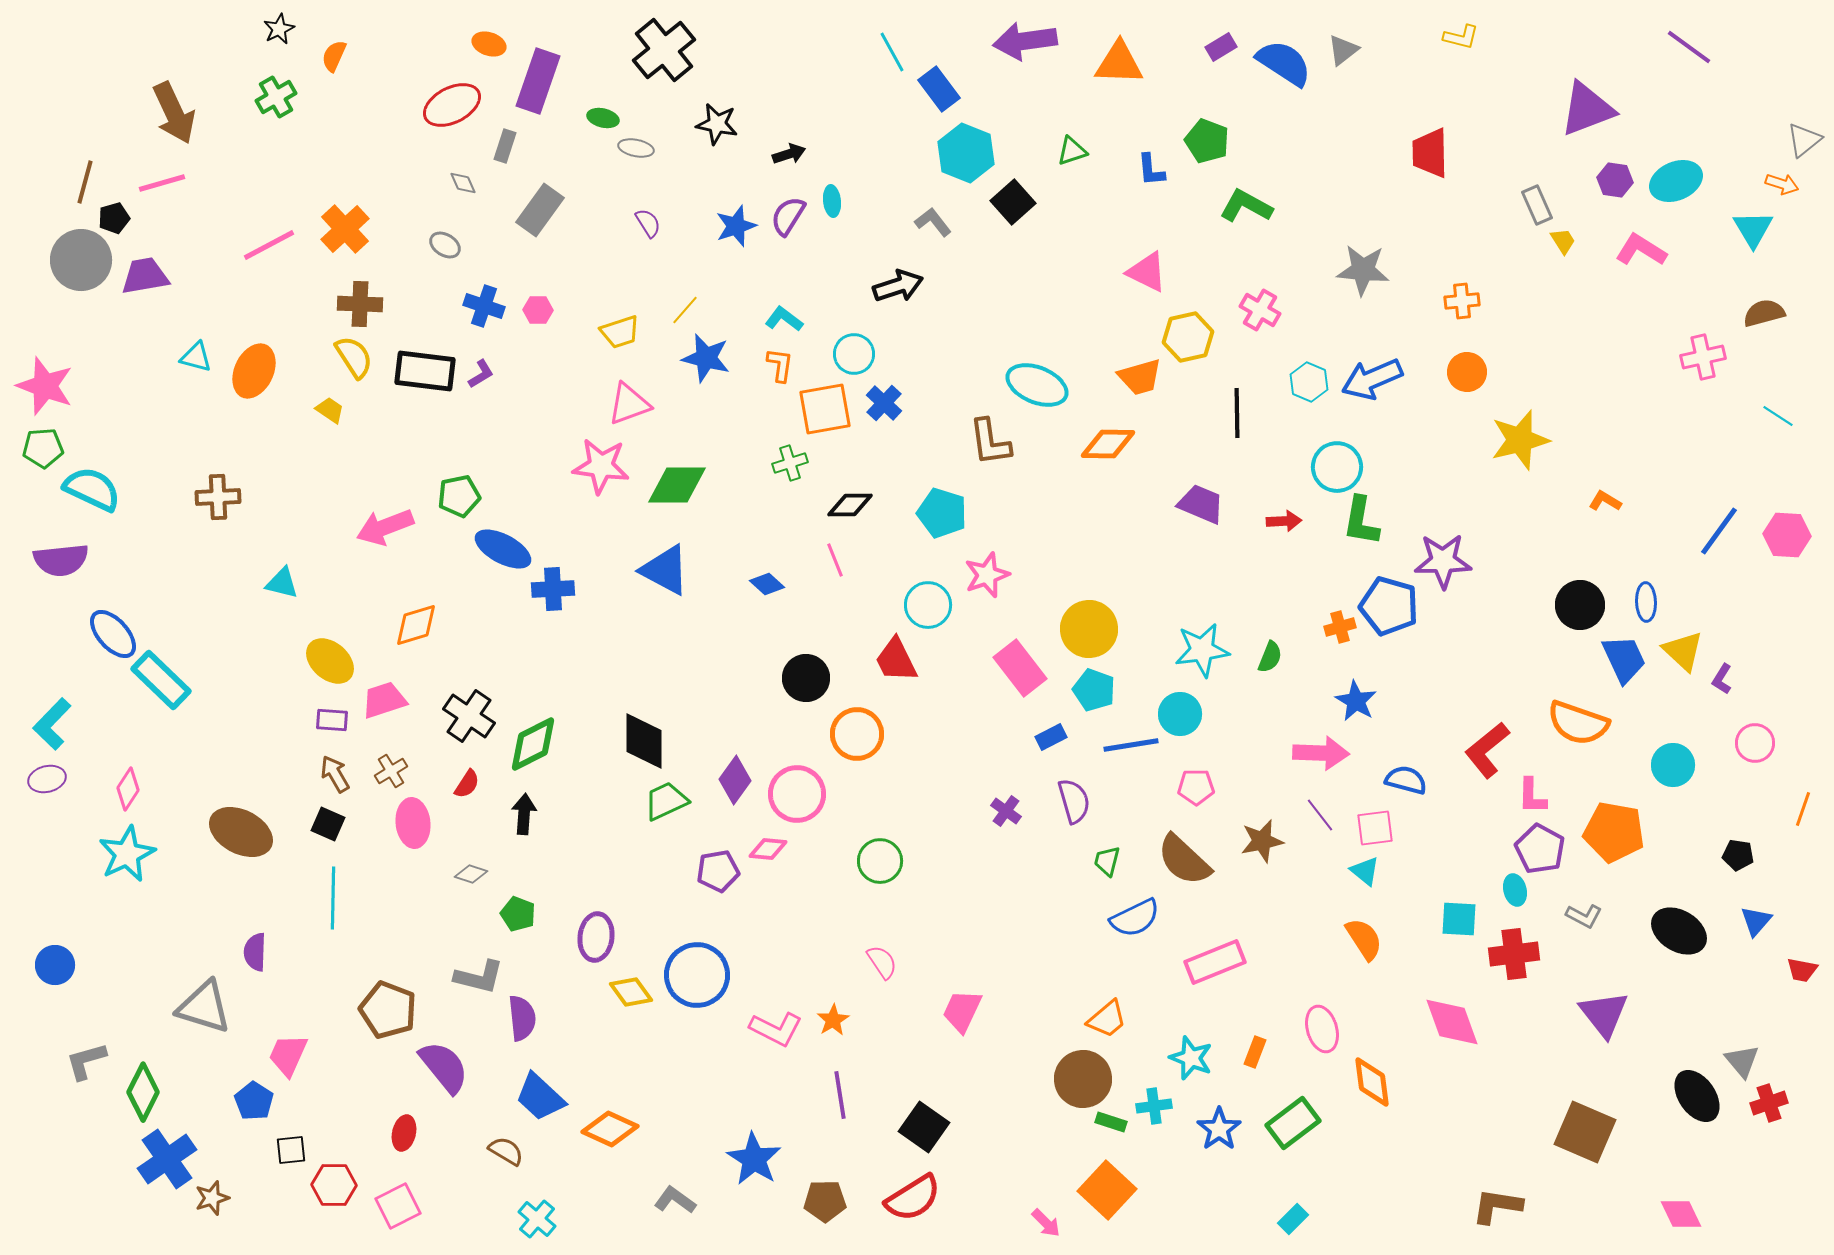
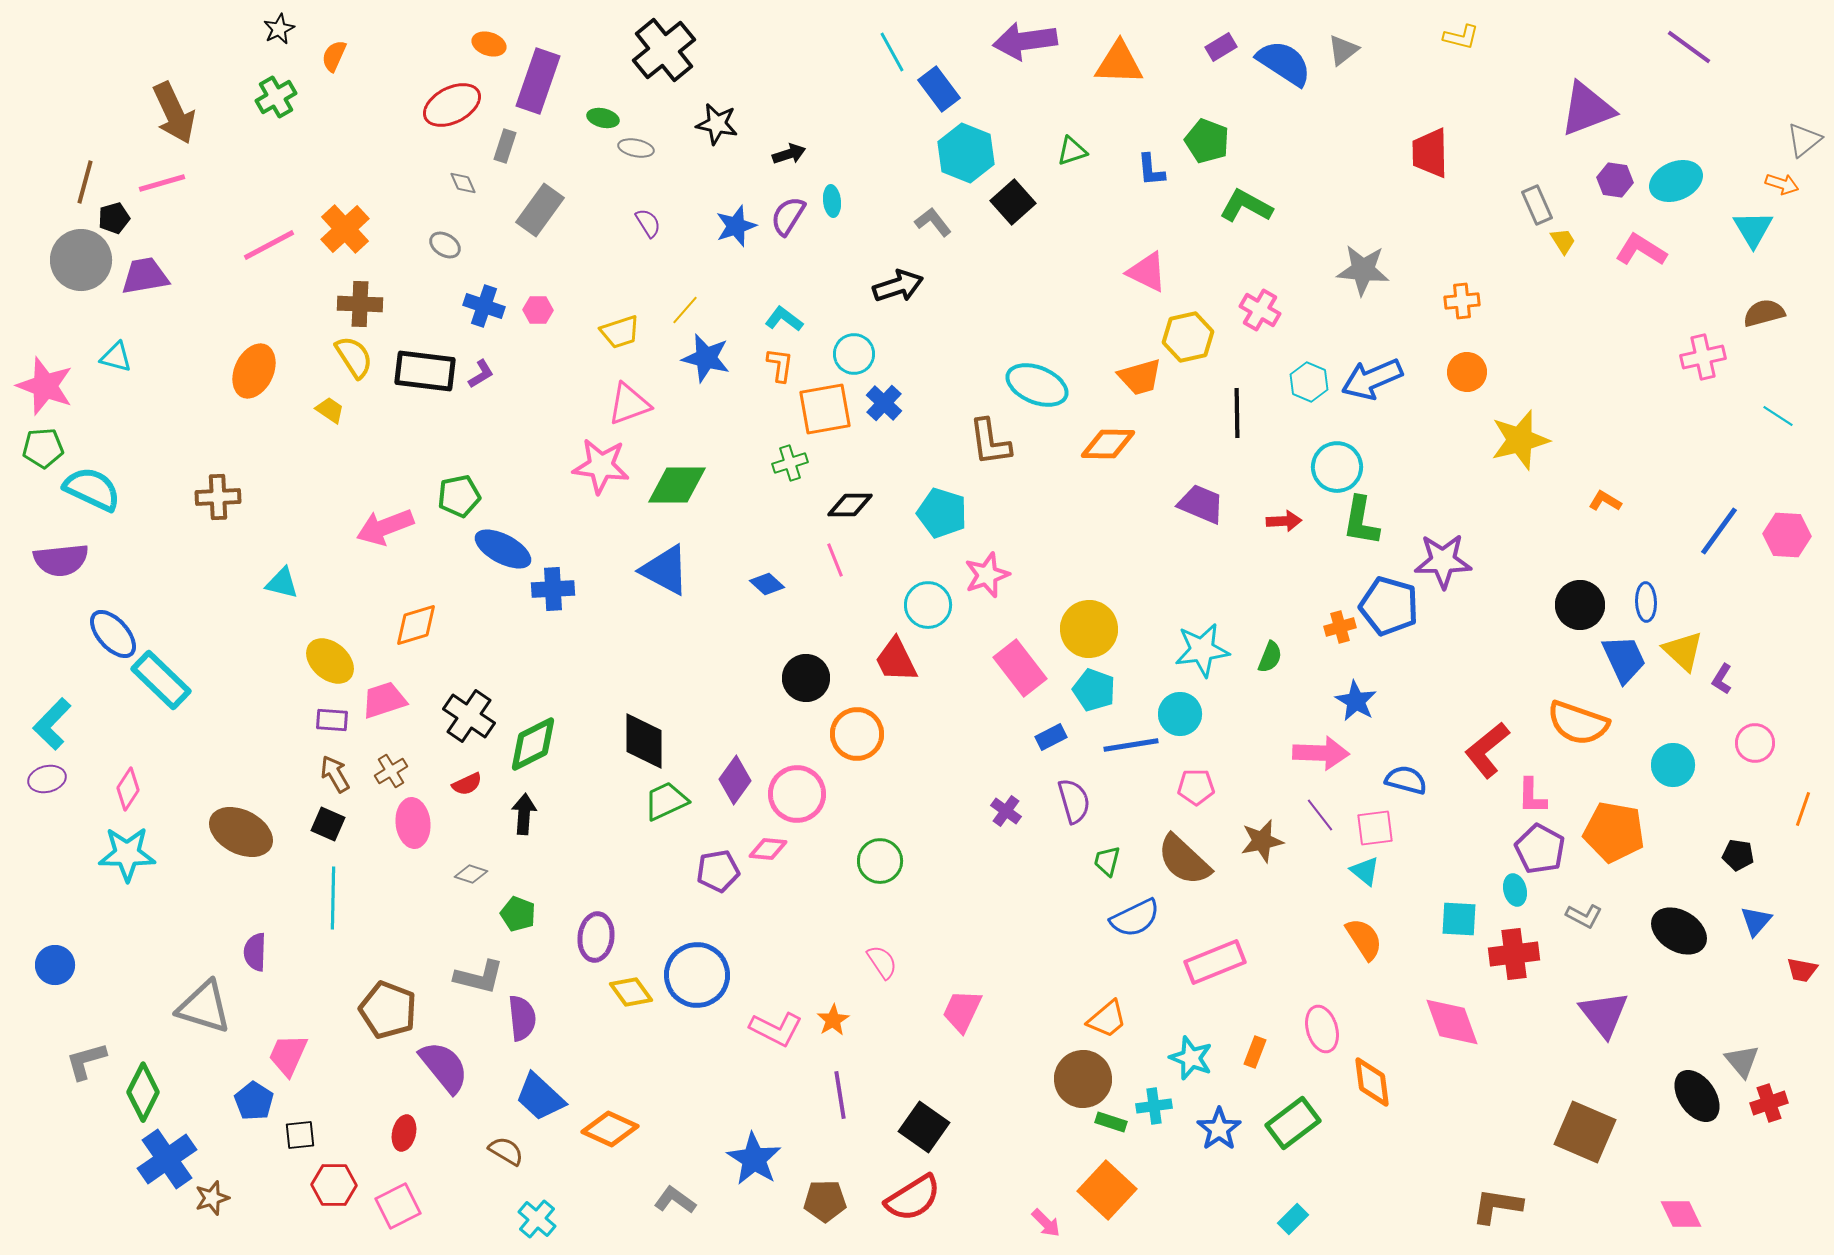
cyan triangle at (196, 357): moved 80 px left
red semicircle at (467, 784): rotated 32 degrees clockwise
cyan star at (127, 854): rotated 26 degrees clockwise
black square at (291, 1150): moved 9 px right, 15 px up
